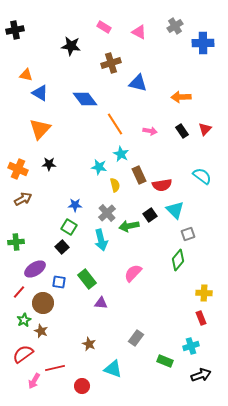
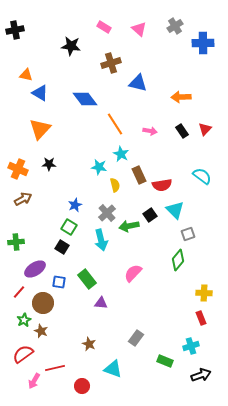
pink triangle at (139, 32): moved 3 px up; rotated 14 degrees clockwise
blue star at (75, 205): rotated 24 degrees counterclockwise
black square at (62, 247): rotated 16 degrees counterclockwise
